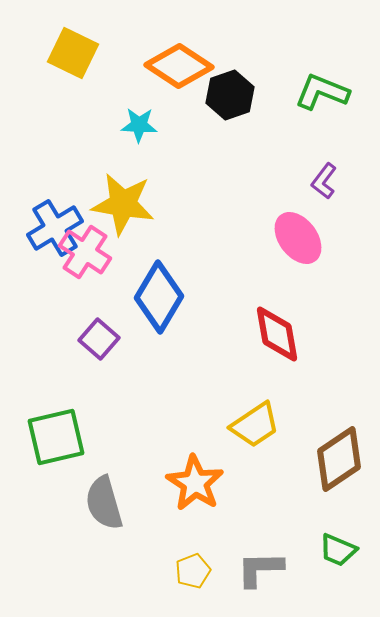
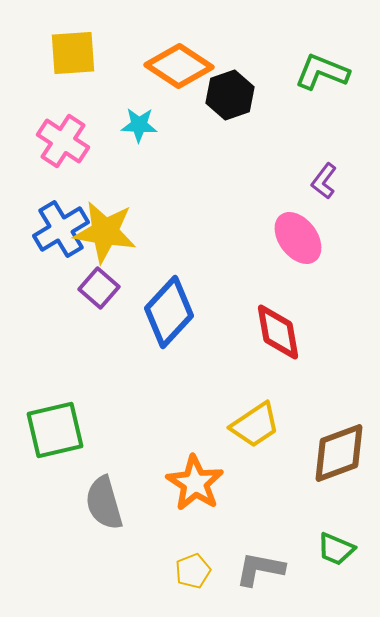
yellow square: rotated 30 degrees counterclockwise
green L-shape: moved 20 px up
yellow star: moved 18 px left, 28 px down
blue cross: moved 6 px right, 1 px down
pink cross: moved 22 px left, 111 px up
blue diamond: moved 10 px right, 15 px down; rotated 12 degrees clockwise
red diamond: moved 1 px right, 2 px up
purple square: moved 51 px up
green square: moved 1 px left, 7 px up
brown diamond: moved 6 px up; rotated 14 degrees clockwise
green trapezoid: moved 2 px left, 1 px up
gray L-shape: rotated 12 degrees clockwise
